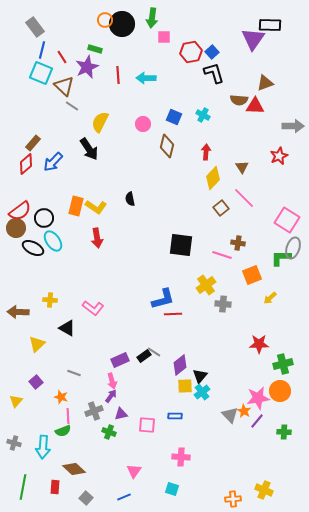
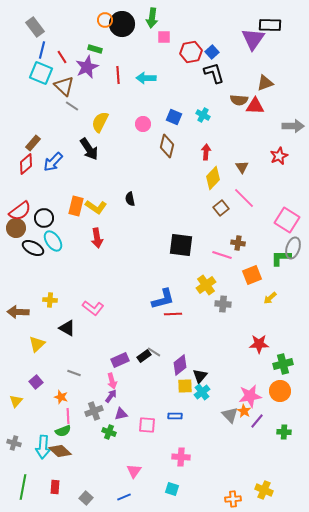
pink star at (258, 398): moved 8 px left, 2 px up
brown diamond at (74, 469): moved 14 px left, 18 px up
